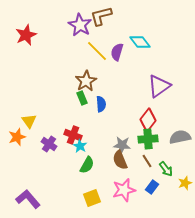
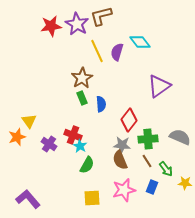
purple star: moved 3 px left, 1 px up
red star: moved 25 px right, 9 px up; rotated 15 degrees clockwise
yellow line: rotated 20 degrees clockwise
brown star: moved 4 px left, 3 px up
red diamond: moved 19 px left
gray semicircle: rotated 35 degrees clockwise
yellow star: rotated 24 degrees clockwise
blue rectangle: rotated 16 degrees counterclockwise
yellow square: rotated 18 degrees clockwise
